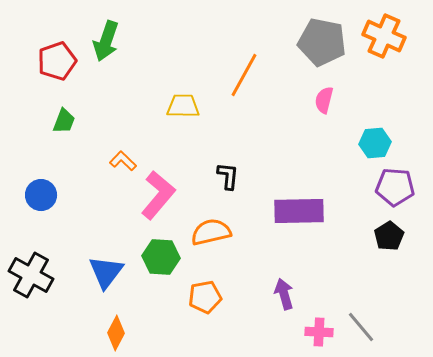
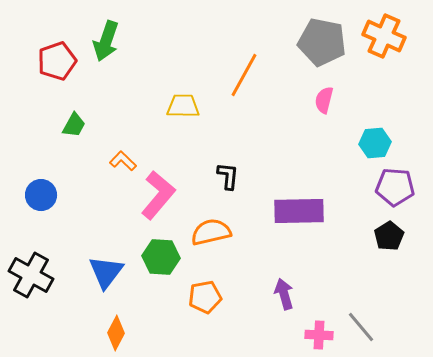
green trapezoid: moved 10 px right, 4 px down; rotated 8 degrees clockwise
pink cross: moved 3 px down
